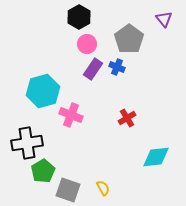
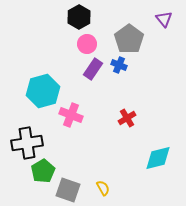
blue cross: moved 2 px right, 2 px up
cyan diamond: moved 2 px right, 1 px down; rotated 8 degrees counterclockwise
